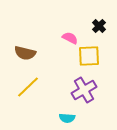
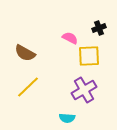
black cross: moved 2 px down; rotated 24 degrees clockwise
brown semicircle: rotated 15 degrees clockwise
